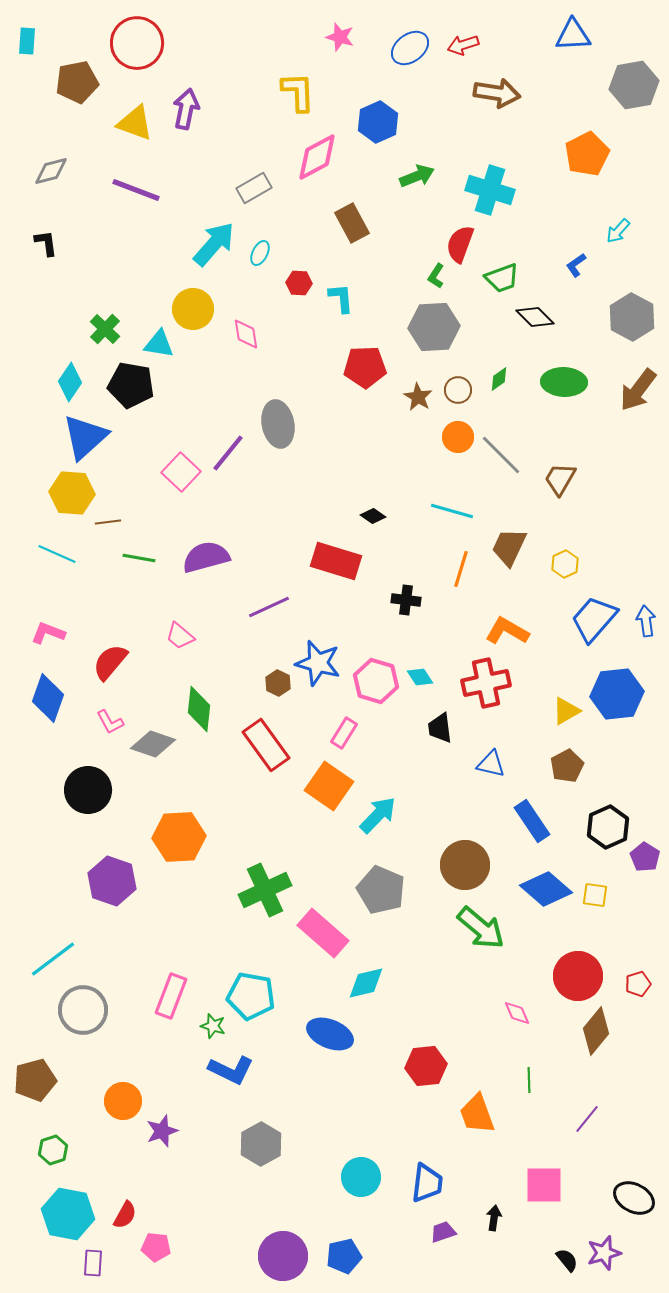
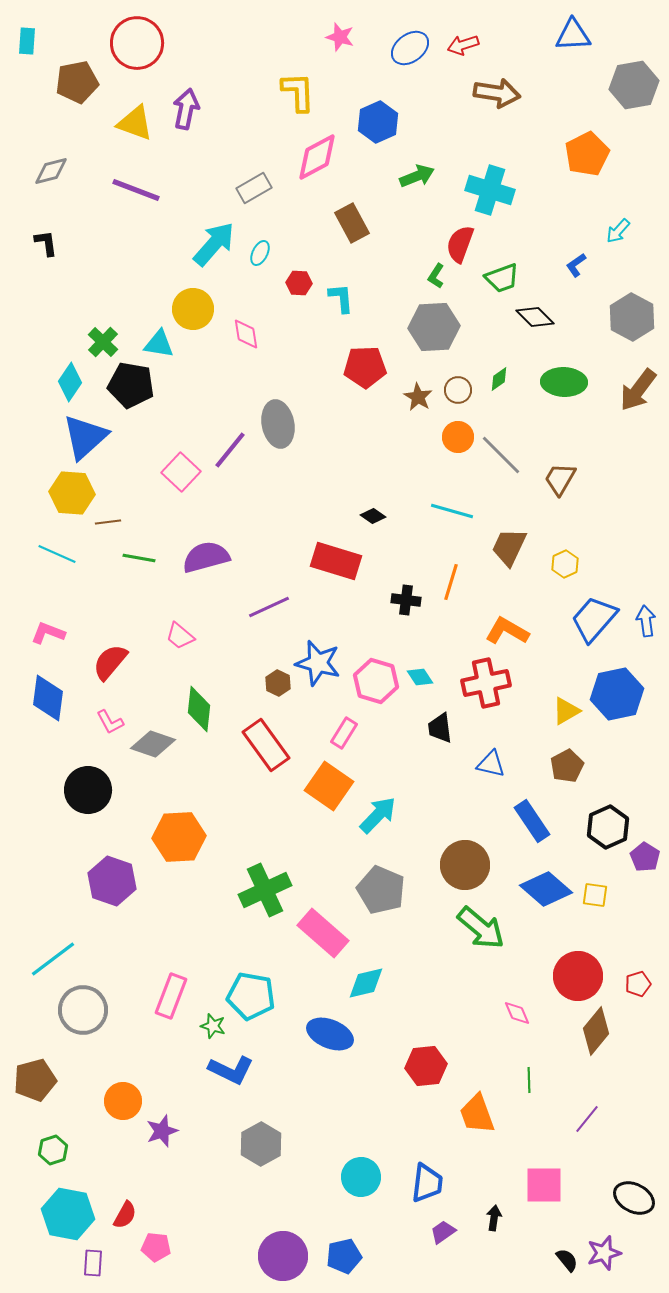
green cross at (105, 329): moved 2 px left, 13 px down
purple line at (228, 453): moved 2 px right, 3 px up
orange line at (461, 569): moved 10 px left, 13 px down
blue hexagon at (617, 694): rotated 6 degrees counterclockwise
blue diamond at (48, 698): rotated 12 degrees counterclockwise
purple trapezoid at (443, 1232): rotated 16 degrees counterclockwise
